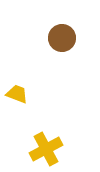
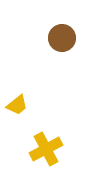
yellow trapezoid: moved 11 px down; rotated 120 degrees clockwise
